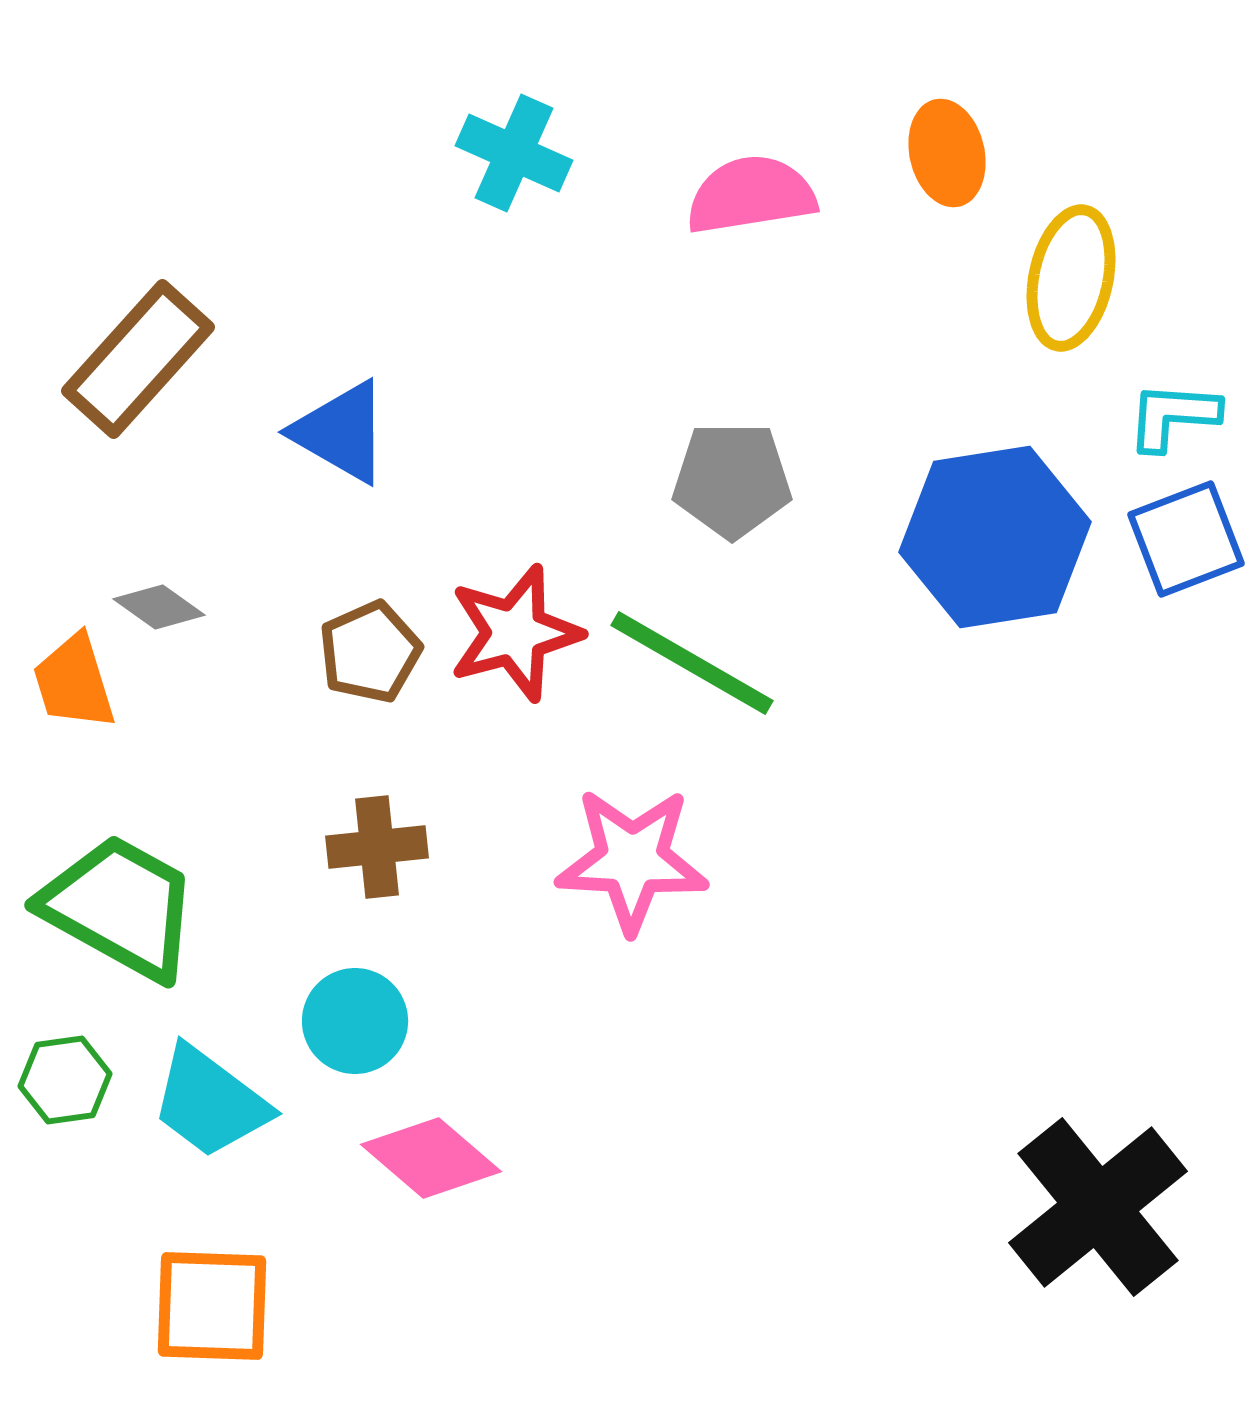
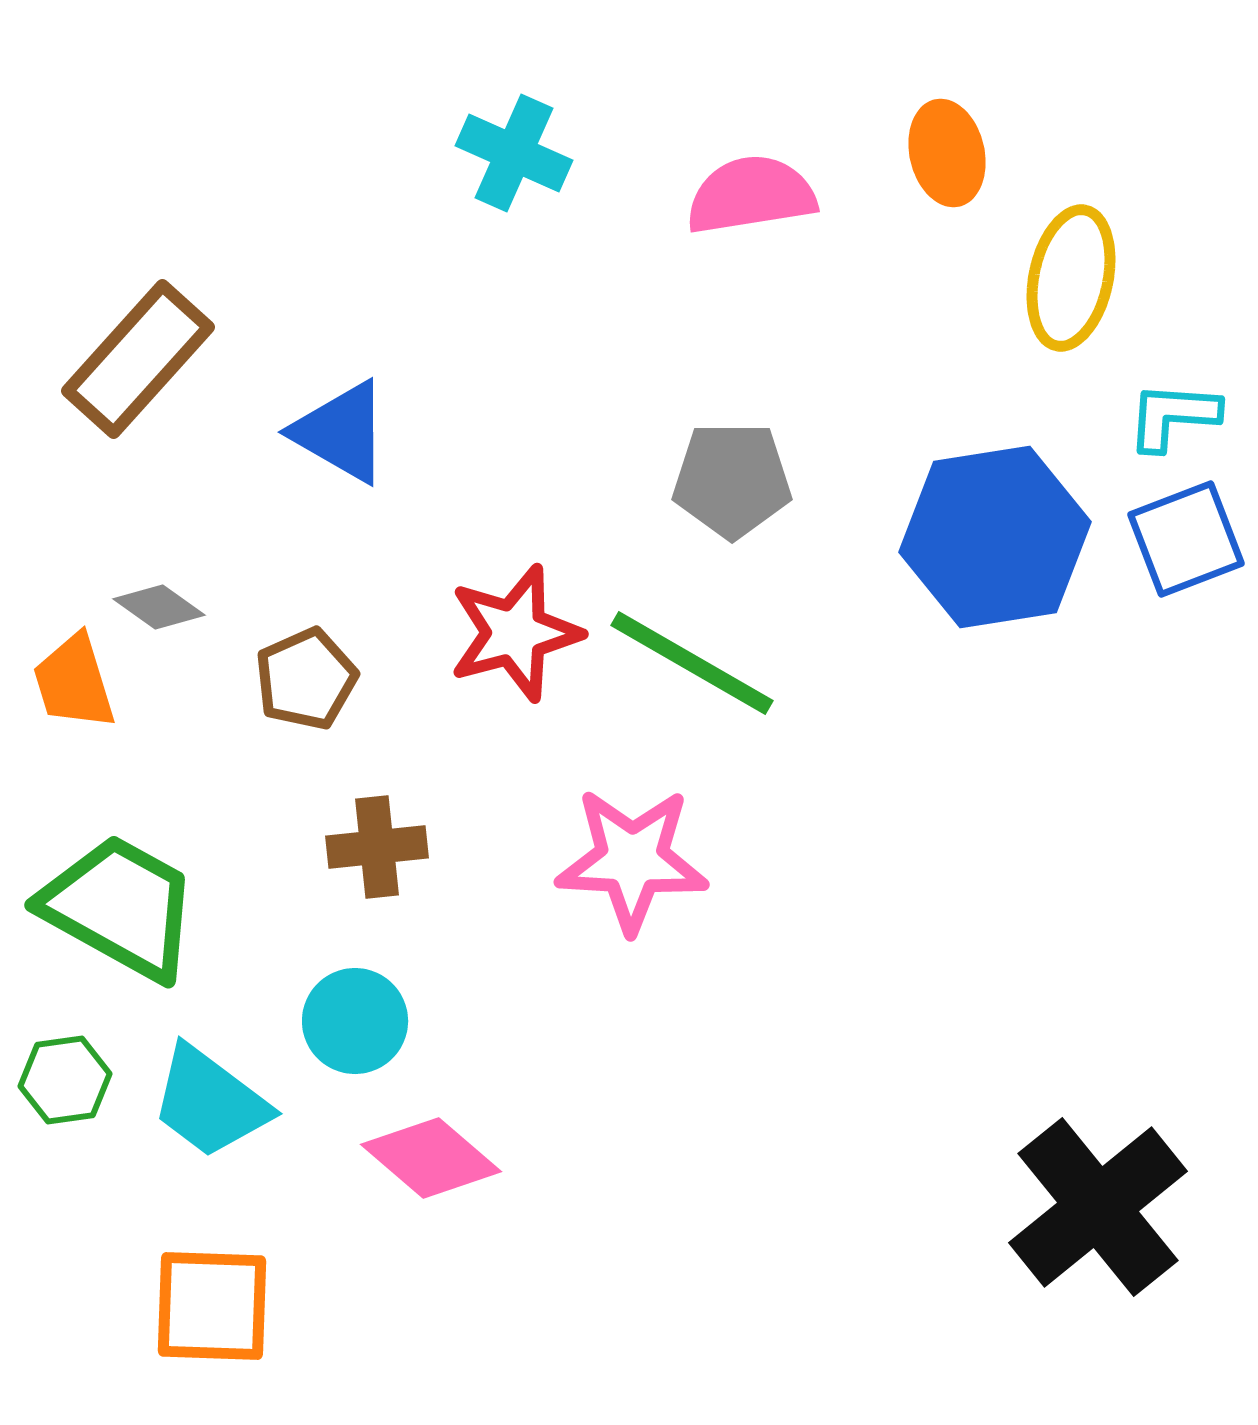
brown pentagon: moved 64 px left, 27 px down
